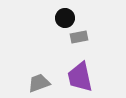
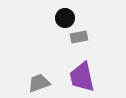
purple trapezoid: moved 2 px right
